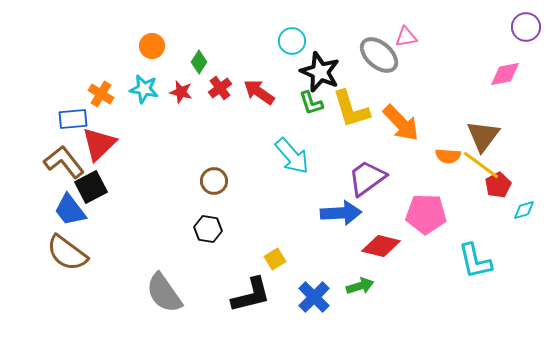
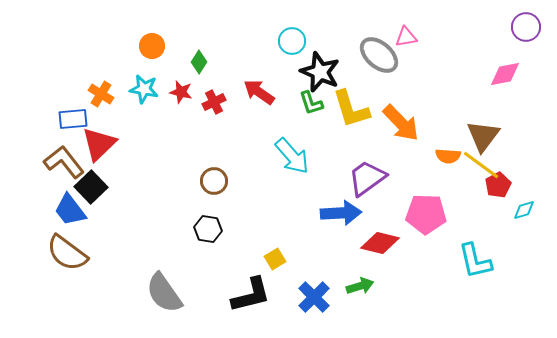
red cross: moved 6 px left, 14 px down; rotated 10 degrees clockwise
black square: rotated 16 degrees counterclockwise
red diamond: moved 1 px left, 3 px up
